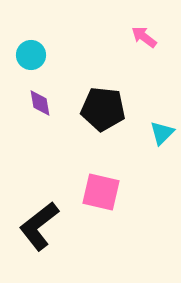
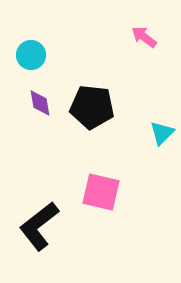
black pentagon: moved 11 px left, 2 px up
